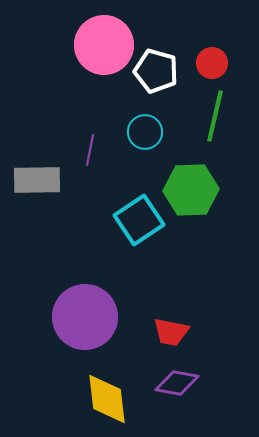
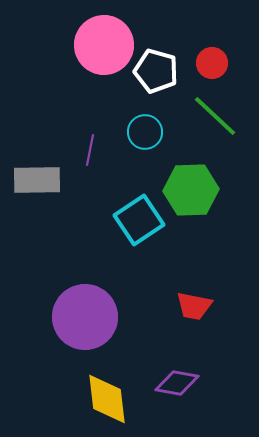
green line: rotated 60 degrees counterclockwise
red trapezoid: moved 23 px right, 26 px up
